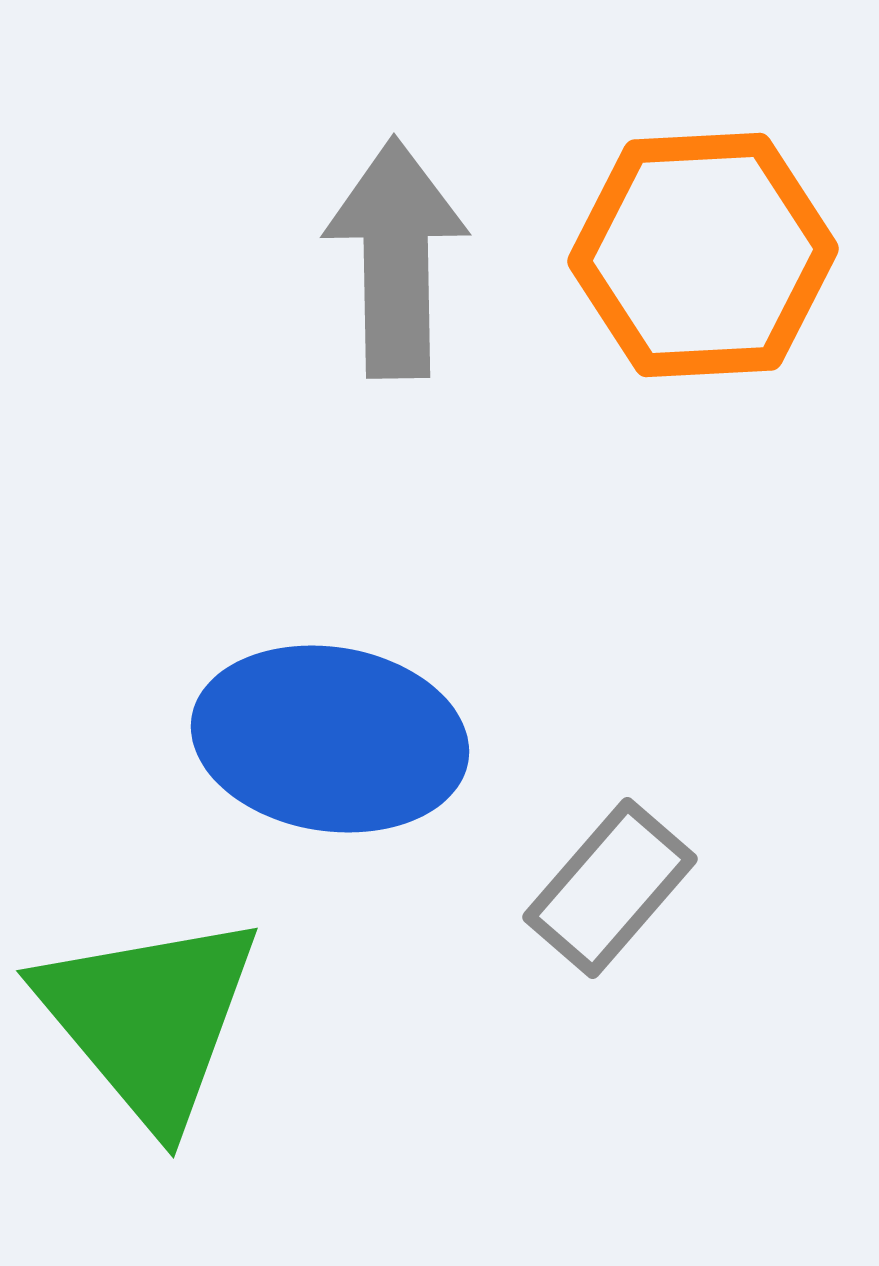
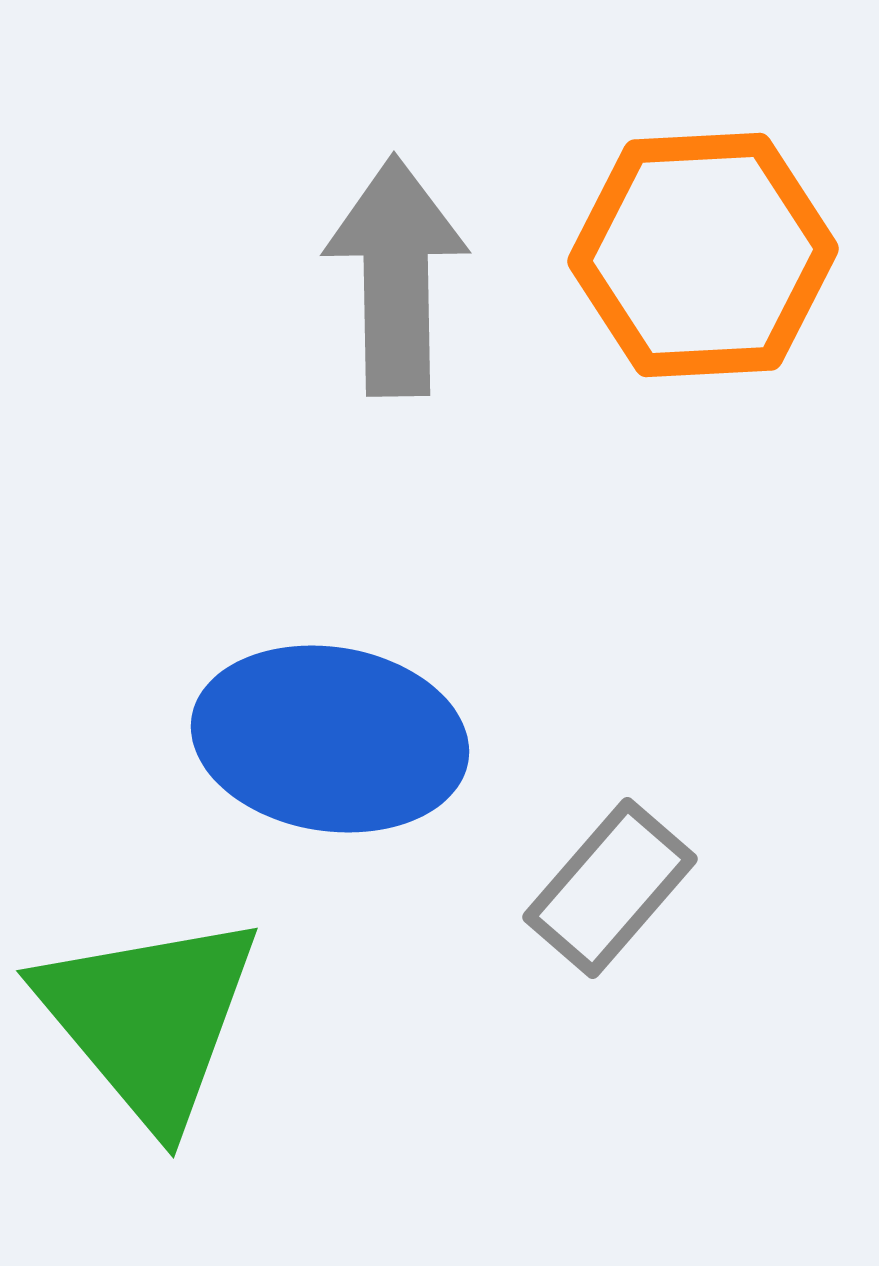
gray arrow: moved 18 px down
